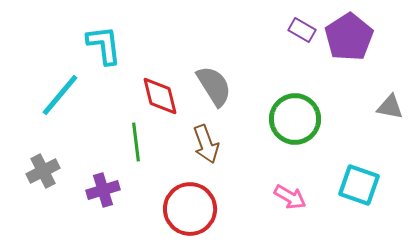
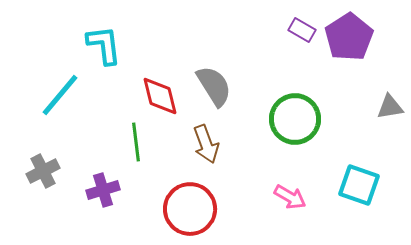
gray triangle: rotated 20 degrees counterclockwise
